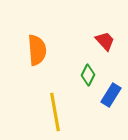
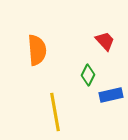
blue rectangle: rotated 45 degrees clockwise
